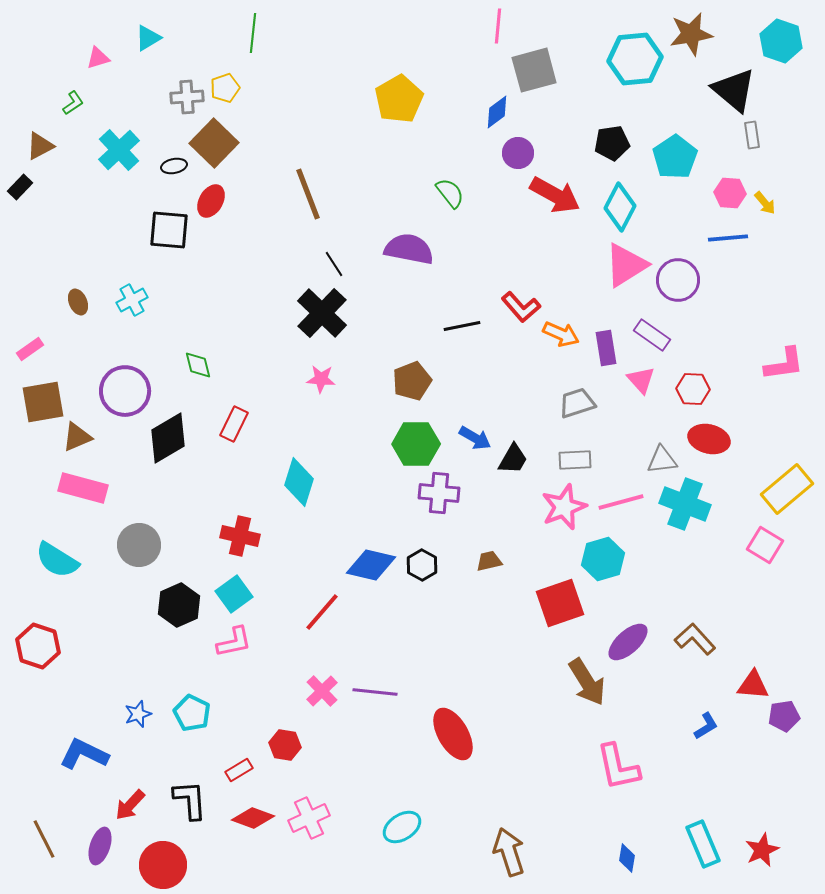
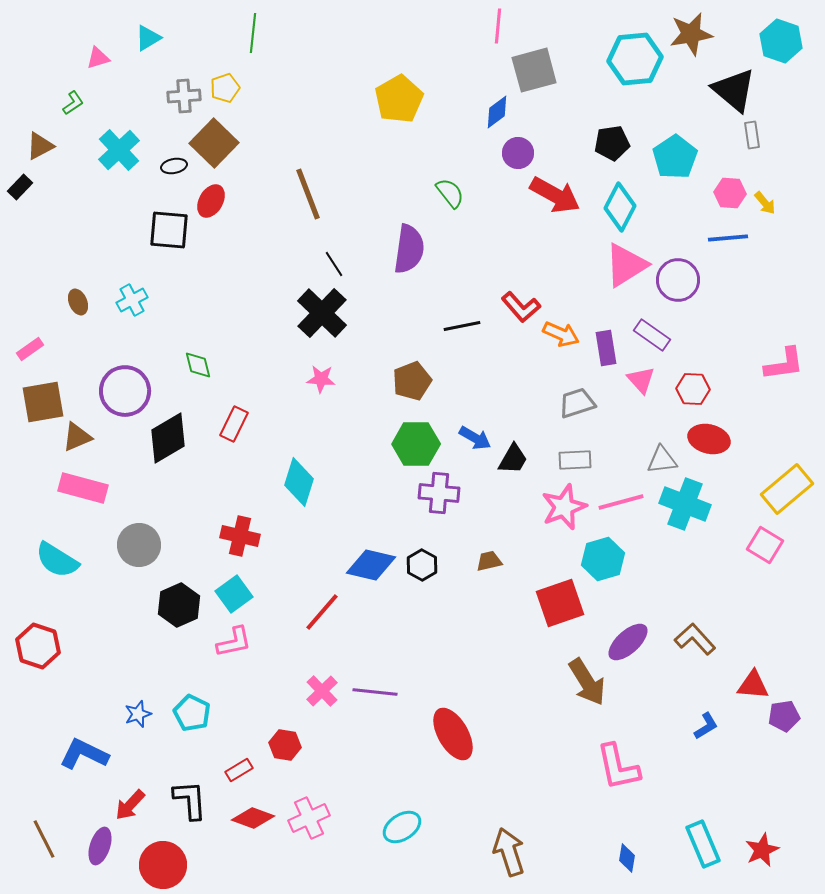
gray cross at (187, 97): moved 3 px left, 1 px up
purple semicircle at (409, 249): rotated 87 degrees clockwise
